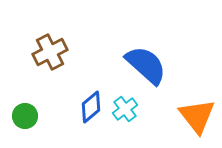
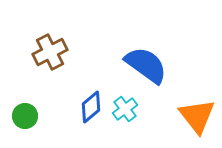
blue semicircle: rotated 6 degrees counterclockwise
